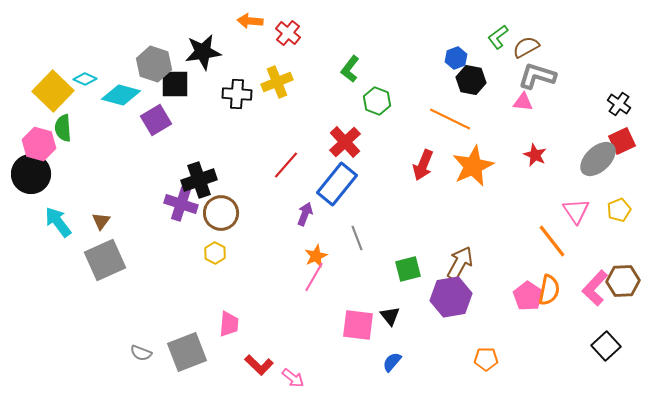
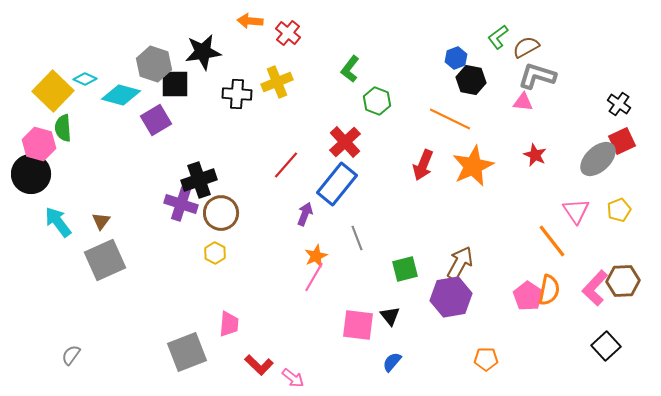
green square at (408, 269): moved 3 px left
gray semicircle at (141, 353): moved 70 px left, 2 px down; rotated 105 degrees clockwise
